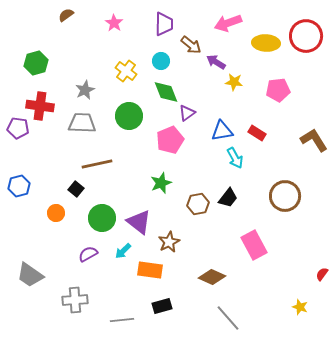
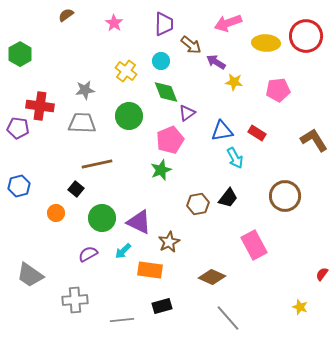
green hexagon at (36, 63): moved 16 px left, 9 px up; rotated 15 degrees counterclockwise
gray star at (85, 90): rotated 18 degrees clockwise
green star at (161, 183): moved 13 px up
purple triangle at (139, 222): rotated 12 degrees counterclockwise
